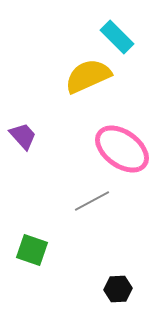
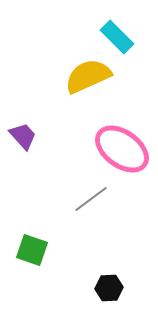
gray line: moved 1 px left, 2 px up; rotated 9 degrees counterclockwise
black hexagon: moved 9 px left, 1 px up
